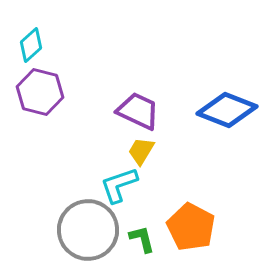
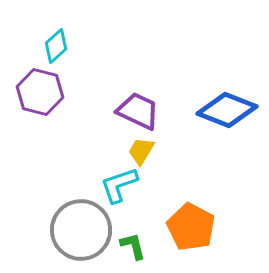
cyan diamond: moved 25 px right, 1 px down
gray circle: moved 7 px left
green L-shape: moved 9 px left, 7 px down
